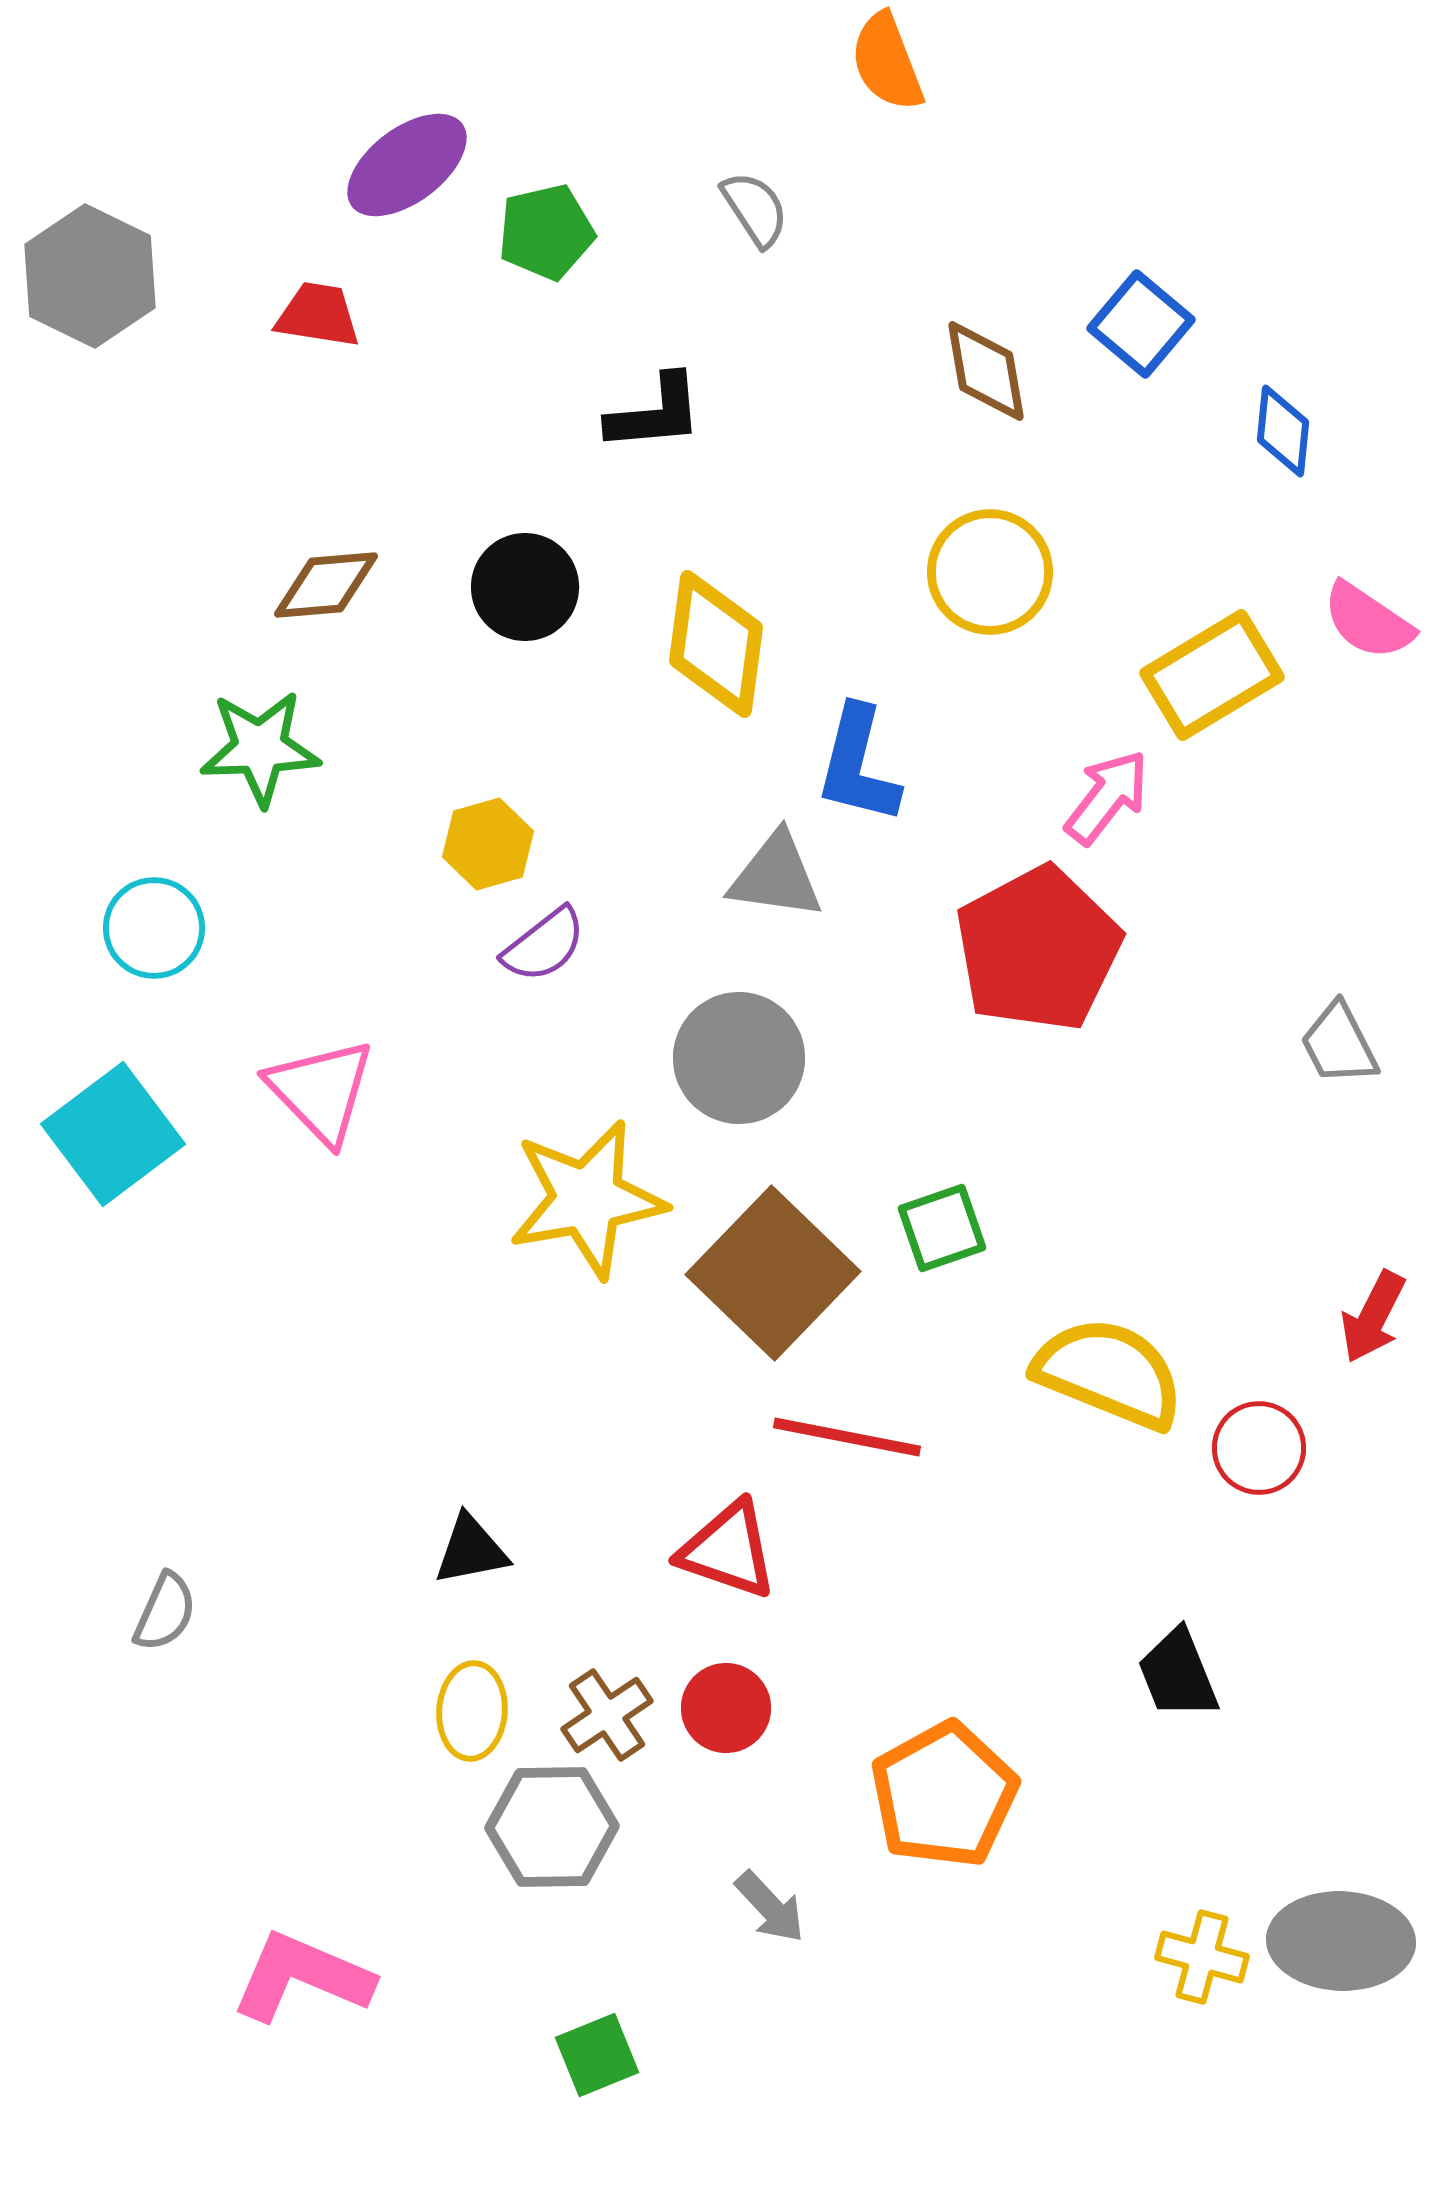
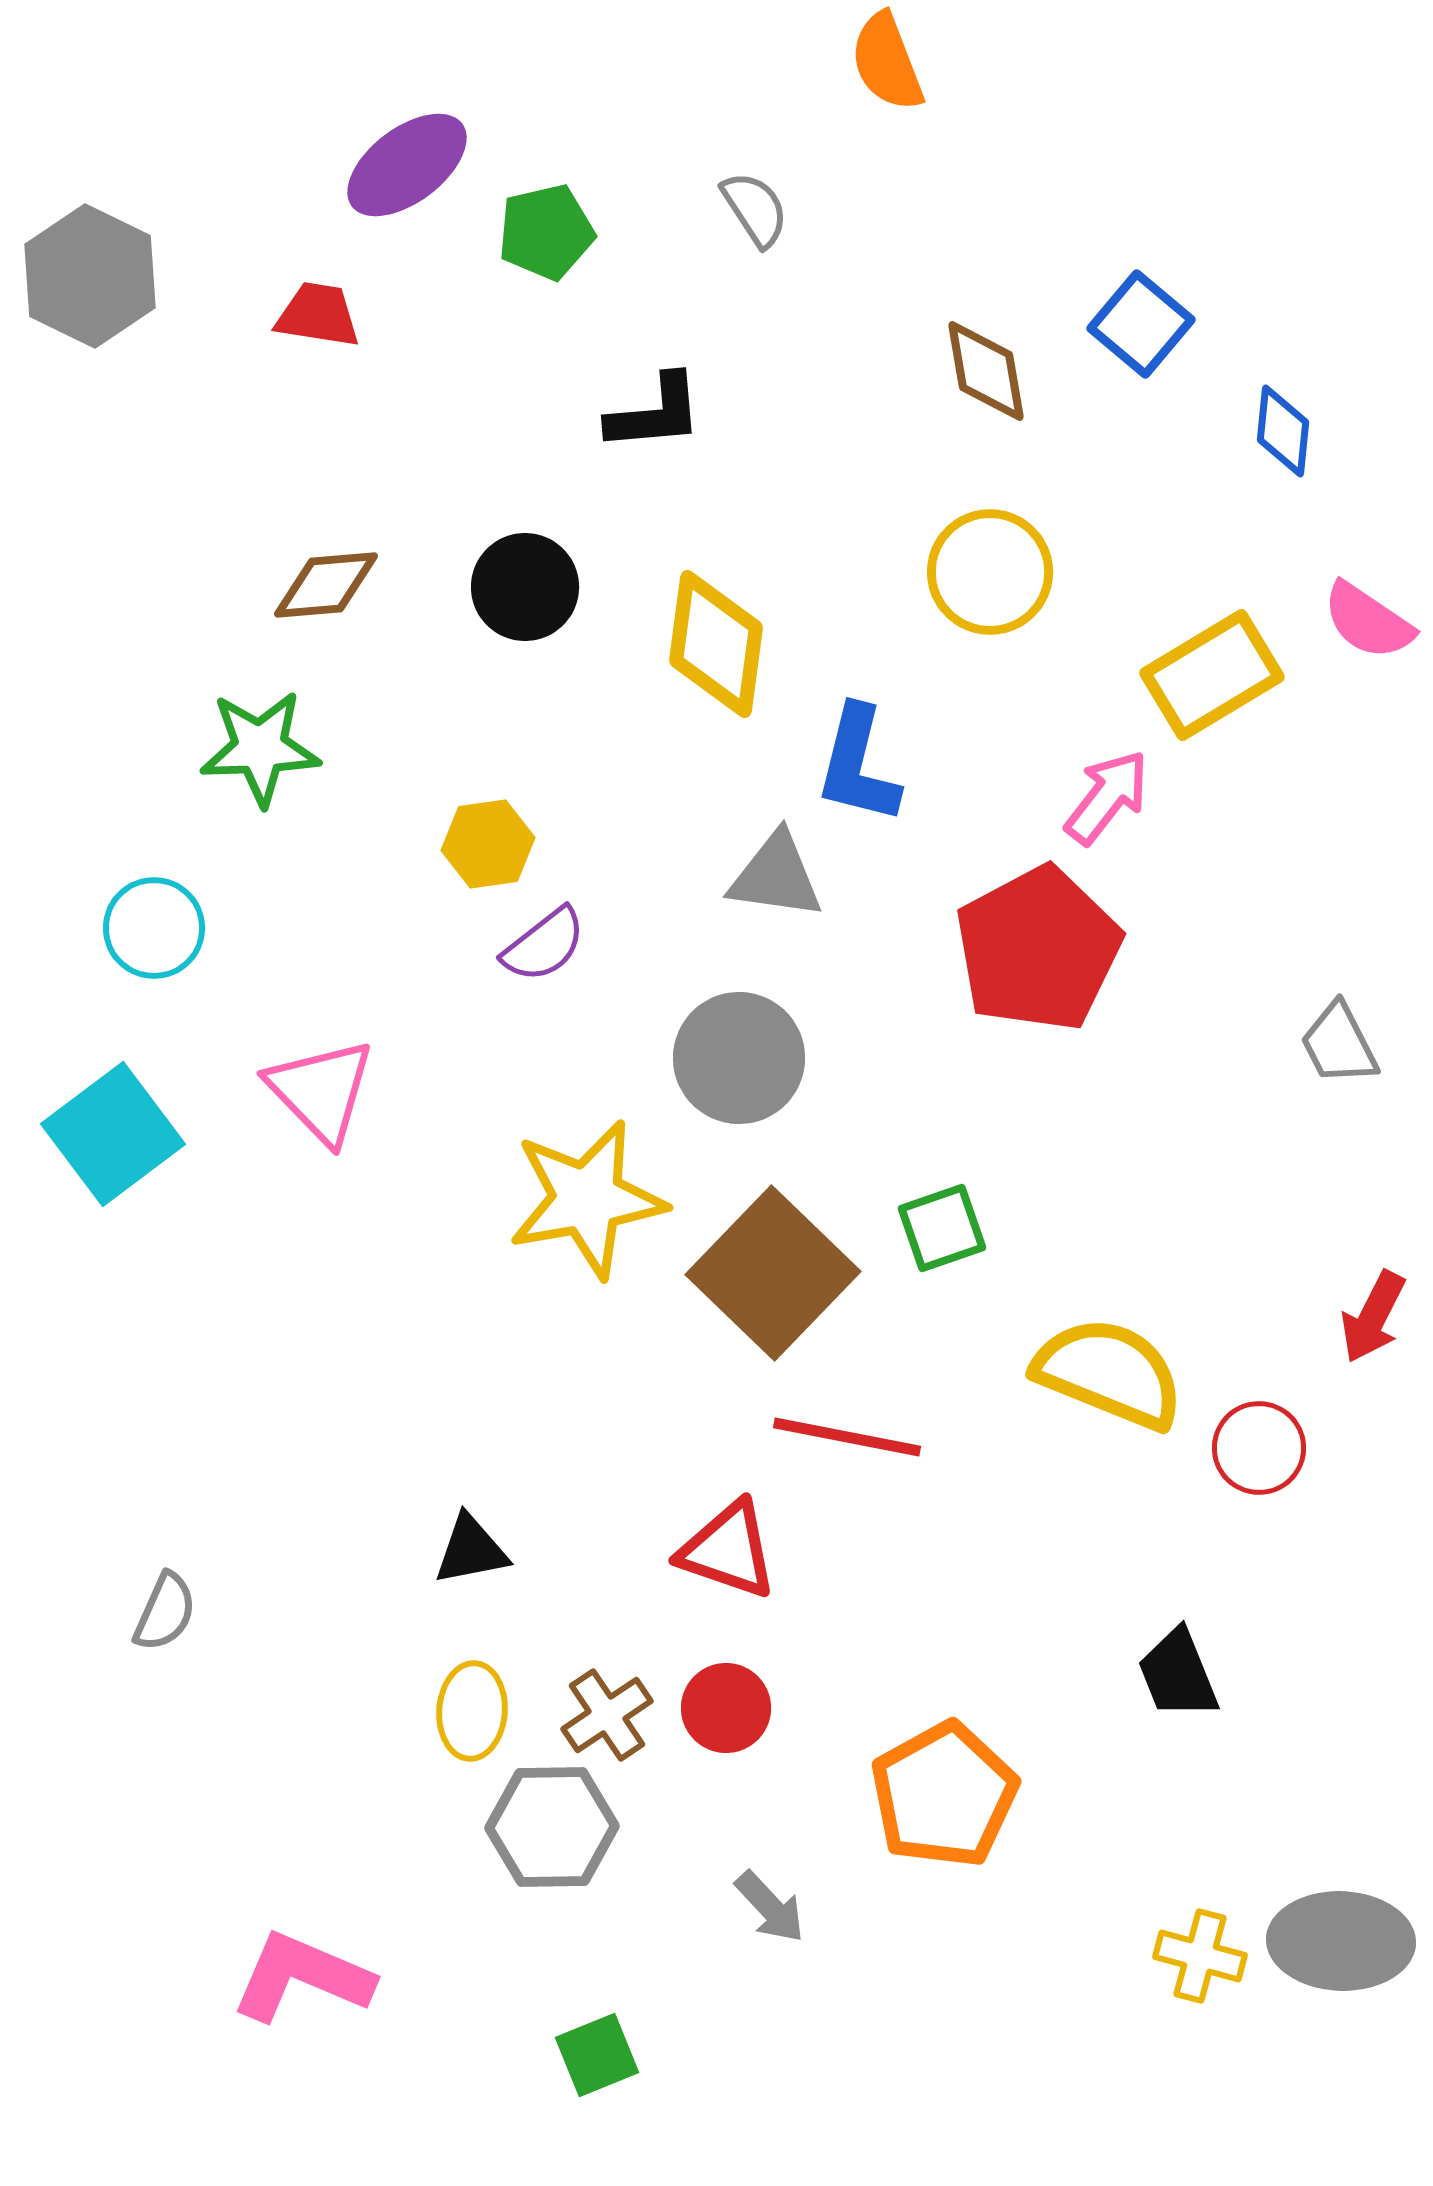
yellow hexagon at (488, 844): rotated 8 degrees clockwise
yellow cross at (1202, 1957): moved 2 px left, 1 px up
